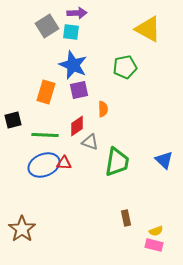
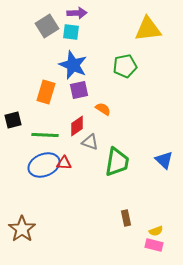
yellow triangle: rotated 36 degrees counterclockwise
green pentagon: moved 1 px up
orange semicircle: rotated 56 degrees counterclockwise
